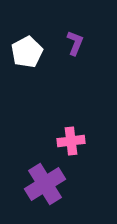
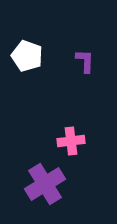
purple L-shape: moved 10 px right, 18 px down; rotated 20 degrees counterclockwise
white pentagon: moved 4 px down; rotated 24 degrees counterclockwise
